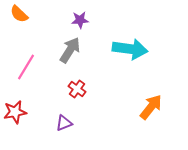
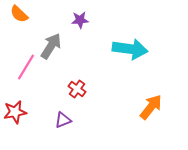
gray arrow: moved 19 px left, 4 px up
purple triangle: moved 1 px left, 3 px up
